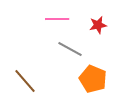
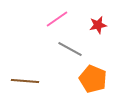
pink line: rotated 35 degrees counterclockwise
brown line: rotated 44 degrees counterclockwise
